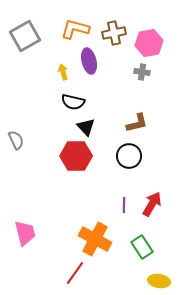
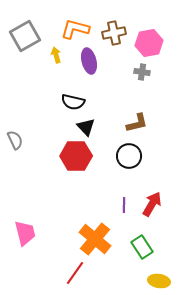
yellow arrow: moved 7 px left, 17 px up
gray semicircle: moved 1 px left
orange cross: rotated 12 degrees clockwise
